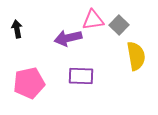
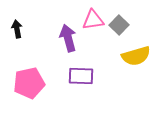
purple arrow: rotated 88 degrees clockwise
yellow semicircle: rotated 84 degrees clockwise
